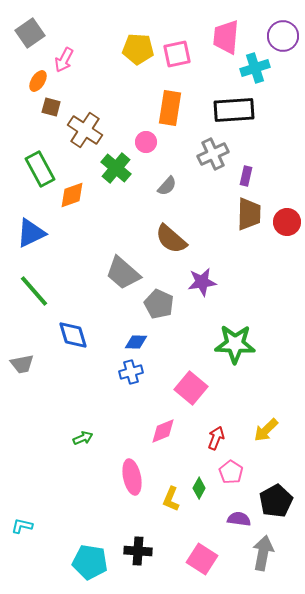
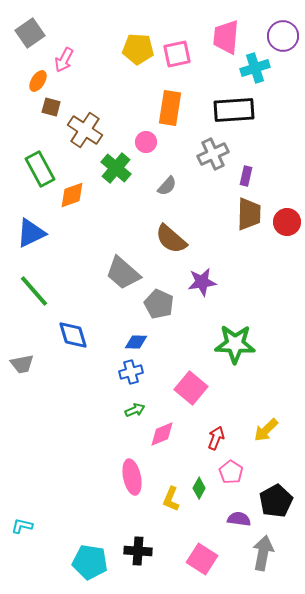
pink diamond at (163, 431): moved 1 px left, 3 px down
green arrow at (83, 438): moved 52 px right, 28 px up
